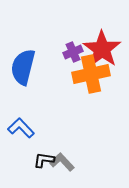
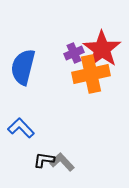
purple cross: moved 1 px right, 1 px down
